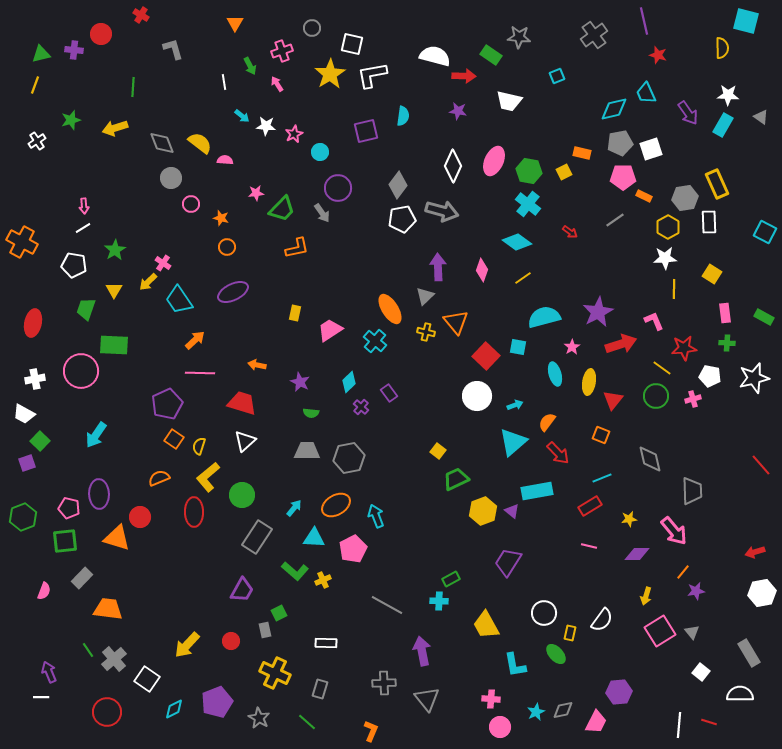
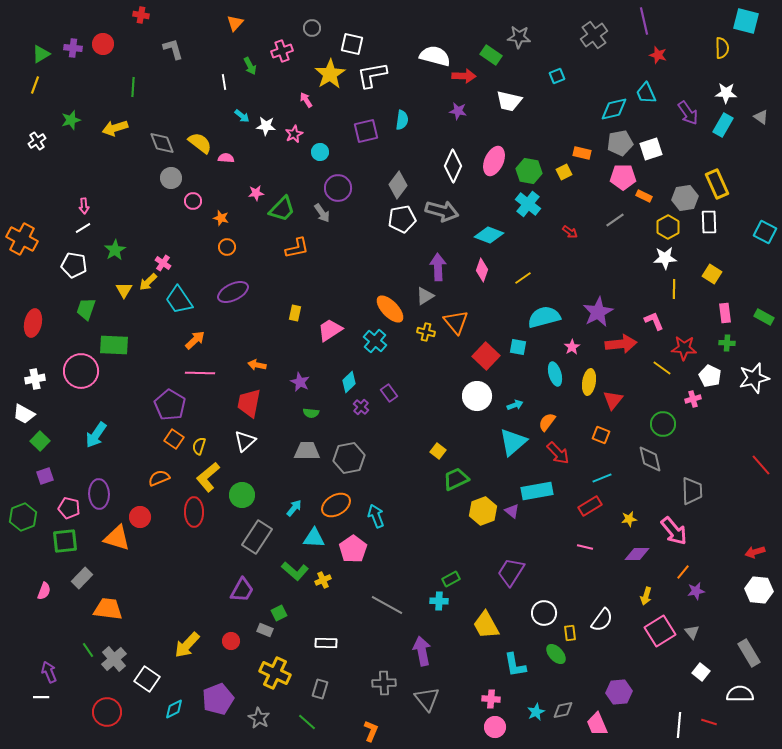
red cross at (141, 15): rotated 21 degrees counterclockwise
orange triangle at (235, 23): rotated 12 degrees clockwise
red circle at (101, 34): moved 2 px right, 10 px down
purple cross at (74, 50): moved 1 px left, 2 px up
green triangle at (41, 54): rotated 18 degrees counterclockwise
pink arrow at (277, 84): moved 29 px right, 16 px down
white star at (728, 95): moved 2 px left, 2 px up
cyan semicircle at (403, 116): moved 1 px left, 4 px down
pink semicircle at (225, 160): moved 1 px right, 2 px up
pink circle at (191, 204): moved 2 px right, 3 px up
orange cross at (22, 242): moved 3 px up
cyan diamond at (517, 242): moved 28 px left, 7 px up; rotated 16 degrees counterclockwise
yellow triangle at (114, 290): moved 10 px right
gray triangle at (425, 296): rotated 12 degrees clockwise
orange ellipse at (390, 309): rotated 12 degrees counterclockwise
red arrow at (621, 344): rotated 12 degrees clockwise
red star at (684, 348): rotated 10 degrees clockwise
white pentagon at (710, 376): rotated 15 degrees clockwise
green circle at (656, 396): moved 7 px right, 28 px down
red trapezoid at (242, 403): moved 7 px right; rotated 96 degrees counterclockwise
purple pentagon at (167, 404): moved 3 px right, 1 px down; rotated 16 degrees counterclockwise
purple square at (27, 463): moved 18 px right, 13 px down
pink line at (589, 546): moved 4 px left, 1 px down
pink pentagon at (353, 549): rotated 8 degrees counterclockwise
purple trapezoid at (508, 562): moved 3 px right, 10 px down
white hexagon at (762, 593): moved 3 px left, 3 px up; rotated 16 degrees clockwise
gray rectangle at (265, 630): rotated 56 degrees counterclockwise
yellow rectangle at (570, 633): rotated 21 degrees counterclockwise
purple pentagon at (217, 702): moved 1 px right, 3 px up
pink trapezoid at (596, 722): moved 1 px right, 2 px down; rotated 130 degrees clockwise
pink circle at (500, 727): moved 5 px left
